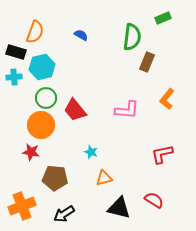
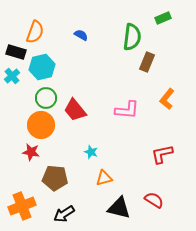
cyan cross: moved 2 px left, 1 px up; rotated 35 degrees counterclockwise
